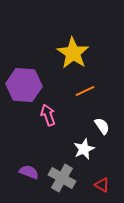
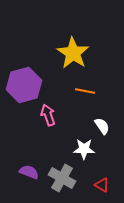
purple hexagon: rotated 20 degrees counterclockwise
orange line: rotated 36 degrees clockwise
white star: rotated 25 degrees clockwise
